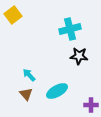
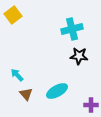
cyan cross: moved 2 px right
cyan arrow: moved 12 px left
